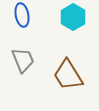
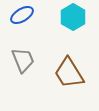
blue ellipse: rotated 70 degrees clockwise
brown trapezoid: moved 1 px right, 2 px up
